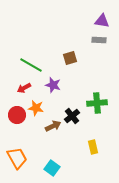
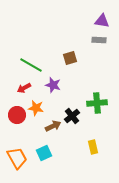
cyan square: moved 8 px left, 15 px up; rotated 28 degrees clockwise
